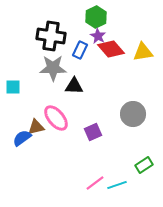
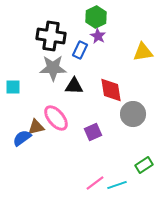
red diamond: moved 41 px down; rotated 32 degrees clockwise
